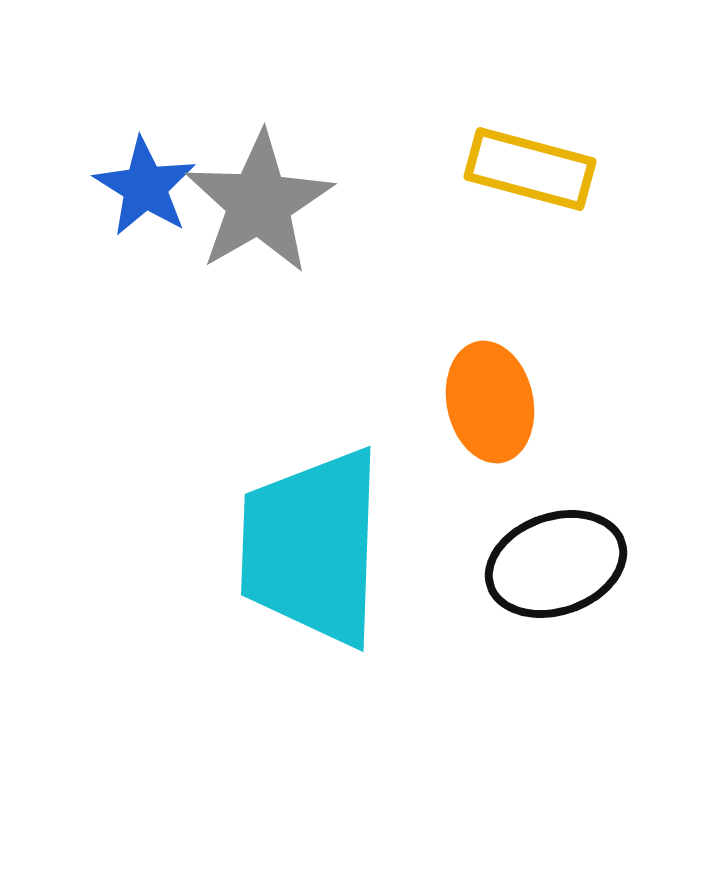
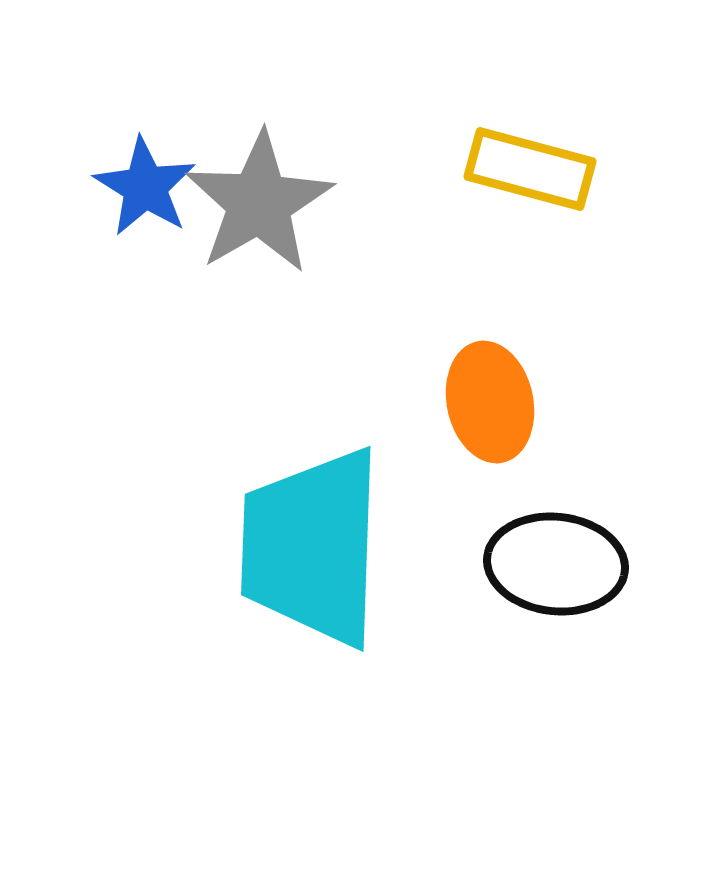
black ellipse: rotated 25 degrees clockwise
